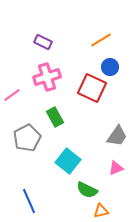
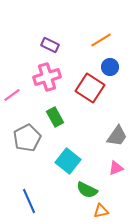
purple rectangle: moved 7 px right, 3 px down
red square: moved 2 px left; rotated 8 degrees clockwise
